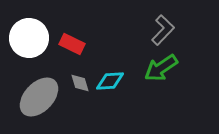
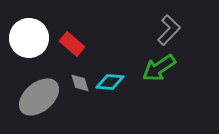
gray L-shape: moved 6 px right
red rectangle: rotated 15 degrees clockwise
green arrow: moved 2 px left
cyan diamond: moved 1 px down; rotated 8 degrees clockwise
gray ellipse: rotated 6 degrees clockwise
